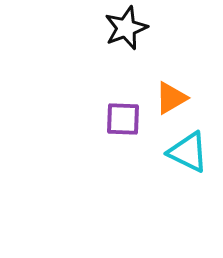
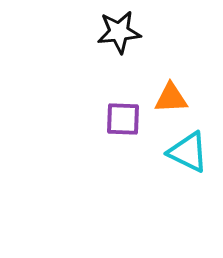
black star: moved 7 px left, 4 px down; rotated 15 degrees clockwise
orange triangle: rotated 27 degrees clockwise
